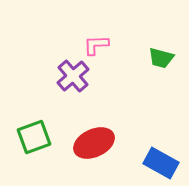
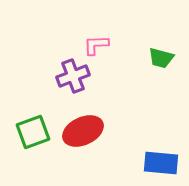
purple cross: rotated 20 degrees clockwise
green square: moved 1 px left, 5 px up
red ellipse: moved 11 px left, 12 px up
blue rectangle: rotated 24 degrees counterclockwise
